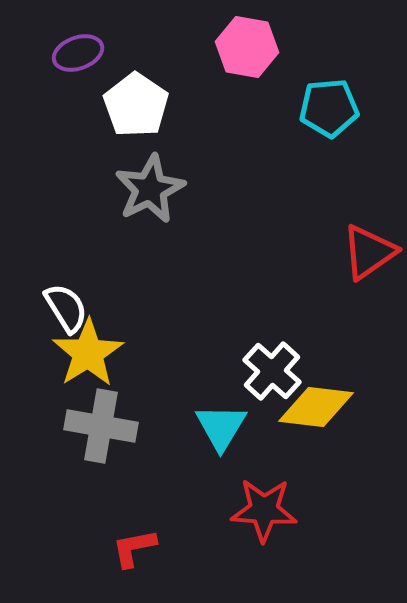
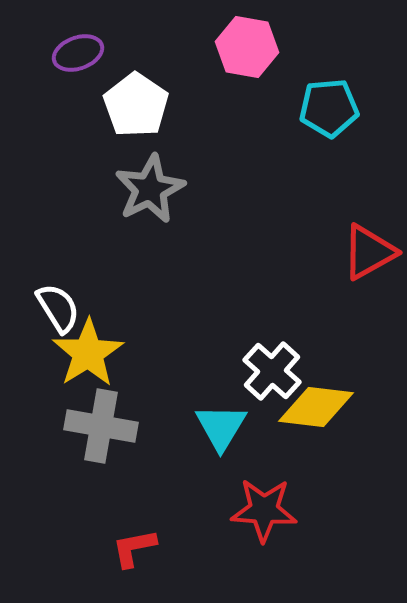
red triangle: rotated 6 degrees clockwise
white semicircle: moved 8 px left
